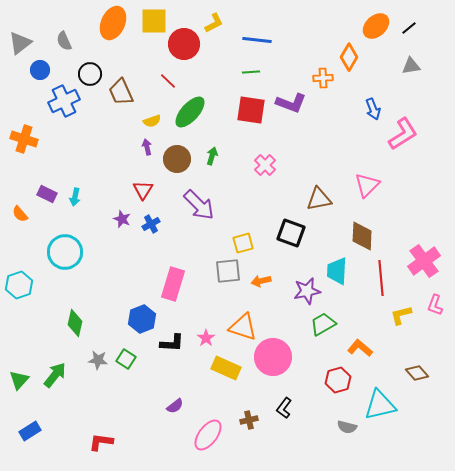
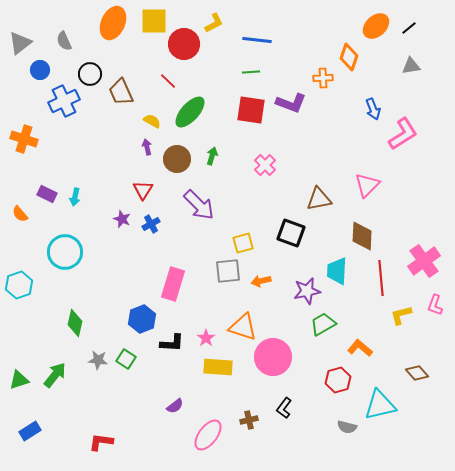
orange diamond at (349, 57): rotated 12 degrees counterclockwise
yellow semicircle at (152, 121): rotated 132 degrees counterclockwise
yellow rectangle at (226, 368): moved 8 px left, 1 px up; rotated 20 degrees counterclockwise
green triangle at (19, 380): rotated 30 degrees clockwise
